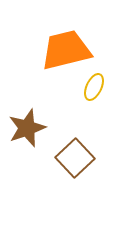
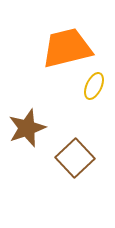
orange trapezoid: moved 1 px right, 2 px up
yellow ellipse: moved 1 px up
